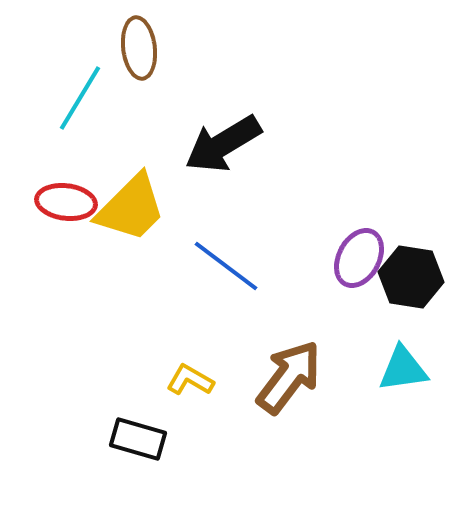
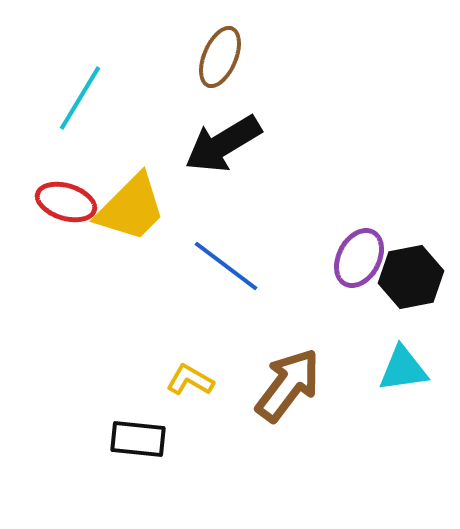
brown ellipse: moved 81 px right, 9 px down; rotated 30 degrees clockwise
red ellipse: rotated 10 degrees clockwise
black hexagon: rotated 20 degrees counterclockwise
brown arrow: moved 1 px left, 8 px down
black rectangle: rotated 10 degrees counterclockwise
